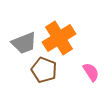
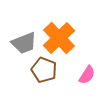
orange cross: rotated 12 degrees counterclockwise
pink semicircle: moved 4 px left, 3 px down; rotated 66 degrees clockwise
